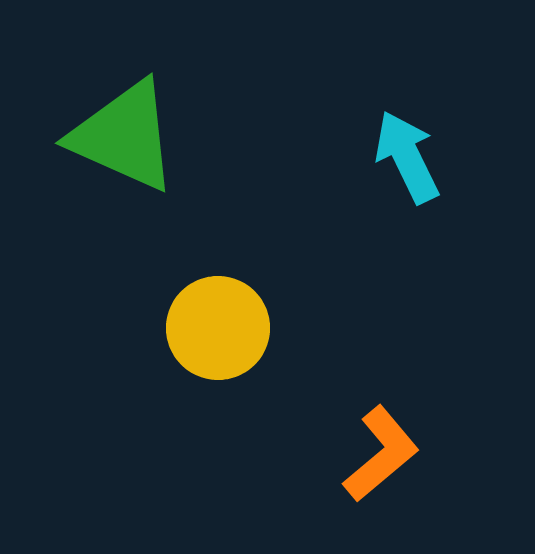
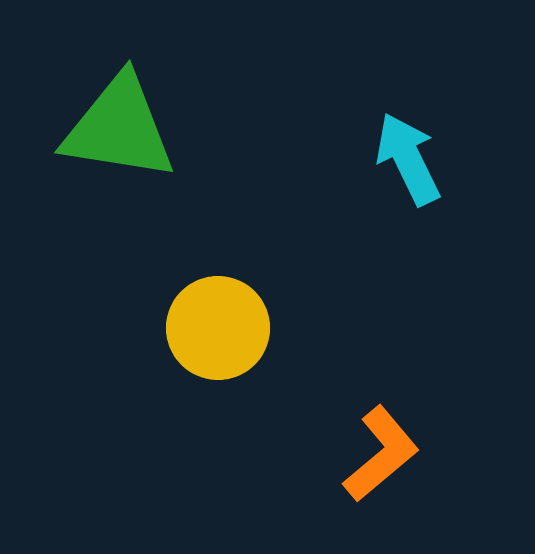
green triangle: moved 5 px left, 8 px up; rotated 15 degrees counterclockwise
cyan arrow: moved 1 px right, 2 px down
